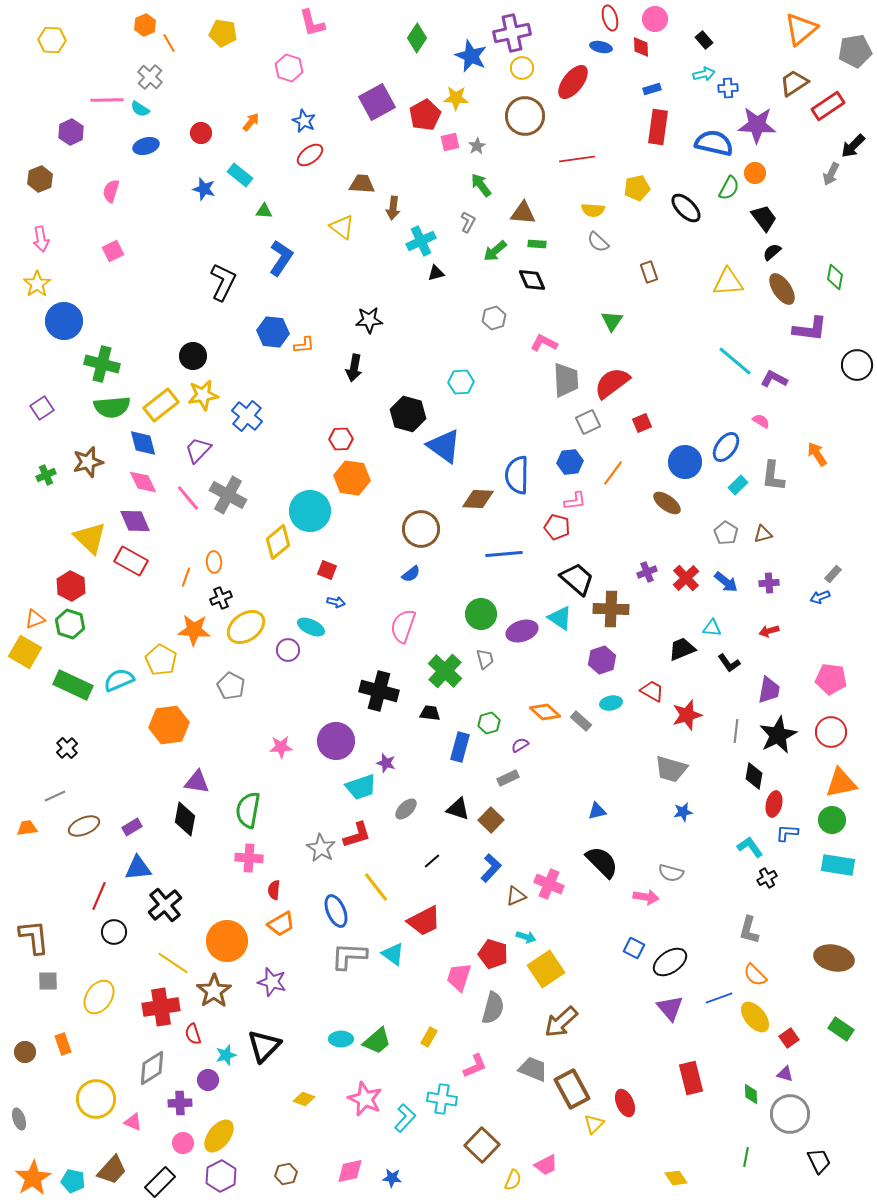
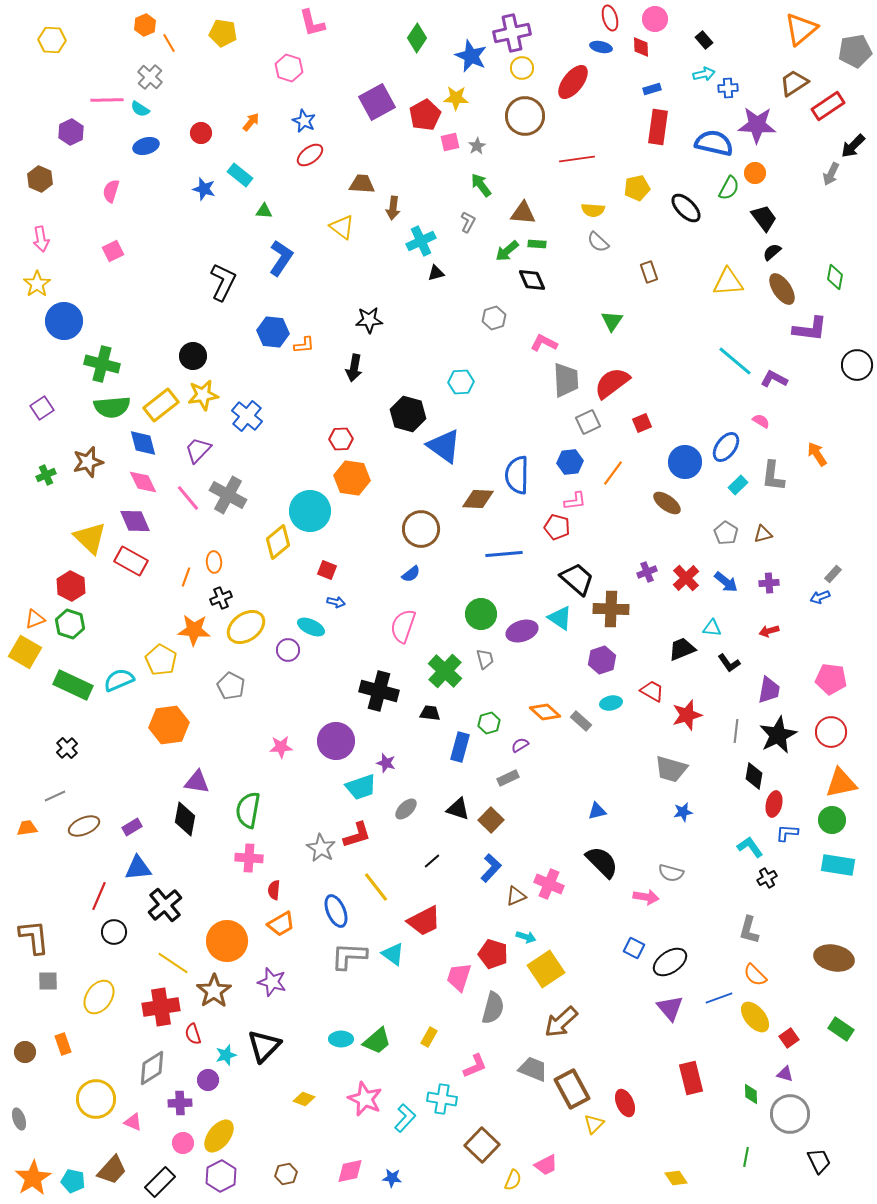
brown hexagon at (40, 179): rotated 15 degrees counterclockwise
green arrow at (495, 251): moved 12 px right
